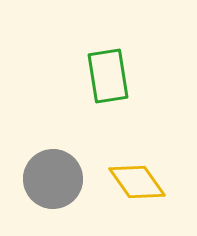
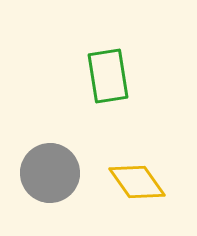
gray circle: moved 3 px left, 6 px up
